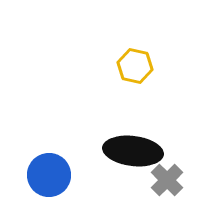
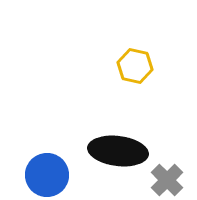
black ellipse: moved 15 px left
blue circle: moved 2 px left
